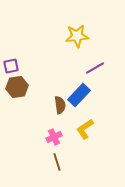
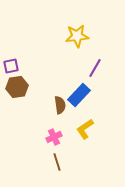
purple line: rotated 30 degrees counterclockwise
